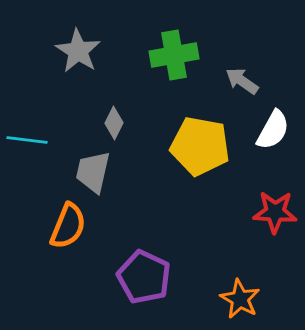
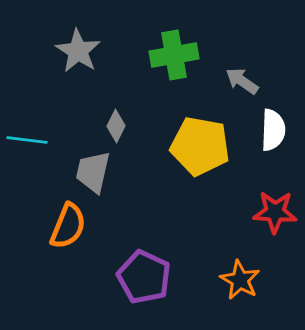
gray diamond: moved 2 px right, 3 px down
white semicircle: rotated 27 degrees counterclockwise
orange star: moved 19 px up
